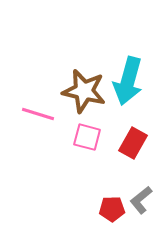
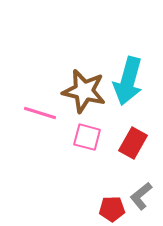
pink line: moved 2 px right, 1 px up
gray L-shape: moved 4 px up
